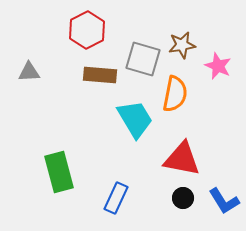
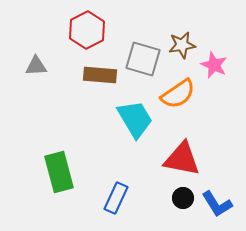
pink star: moved 4 px left, 1 px up
gray triangle: moved 7 px right, 6 px up
orange semicircle: moved 3 px right; rotated 45 degrees clockwise
blue L-shape: moved 7 px left, 3 px down
